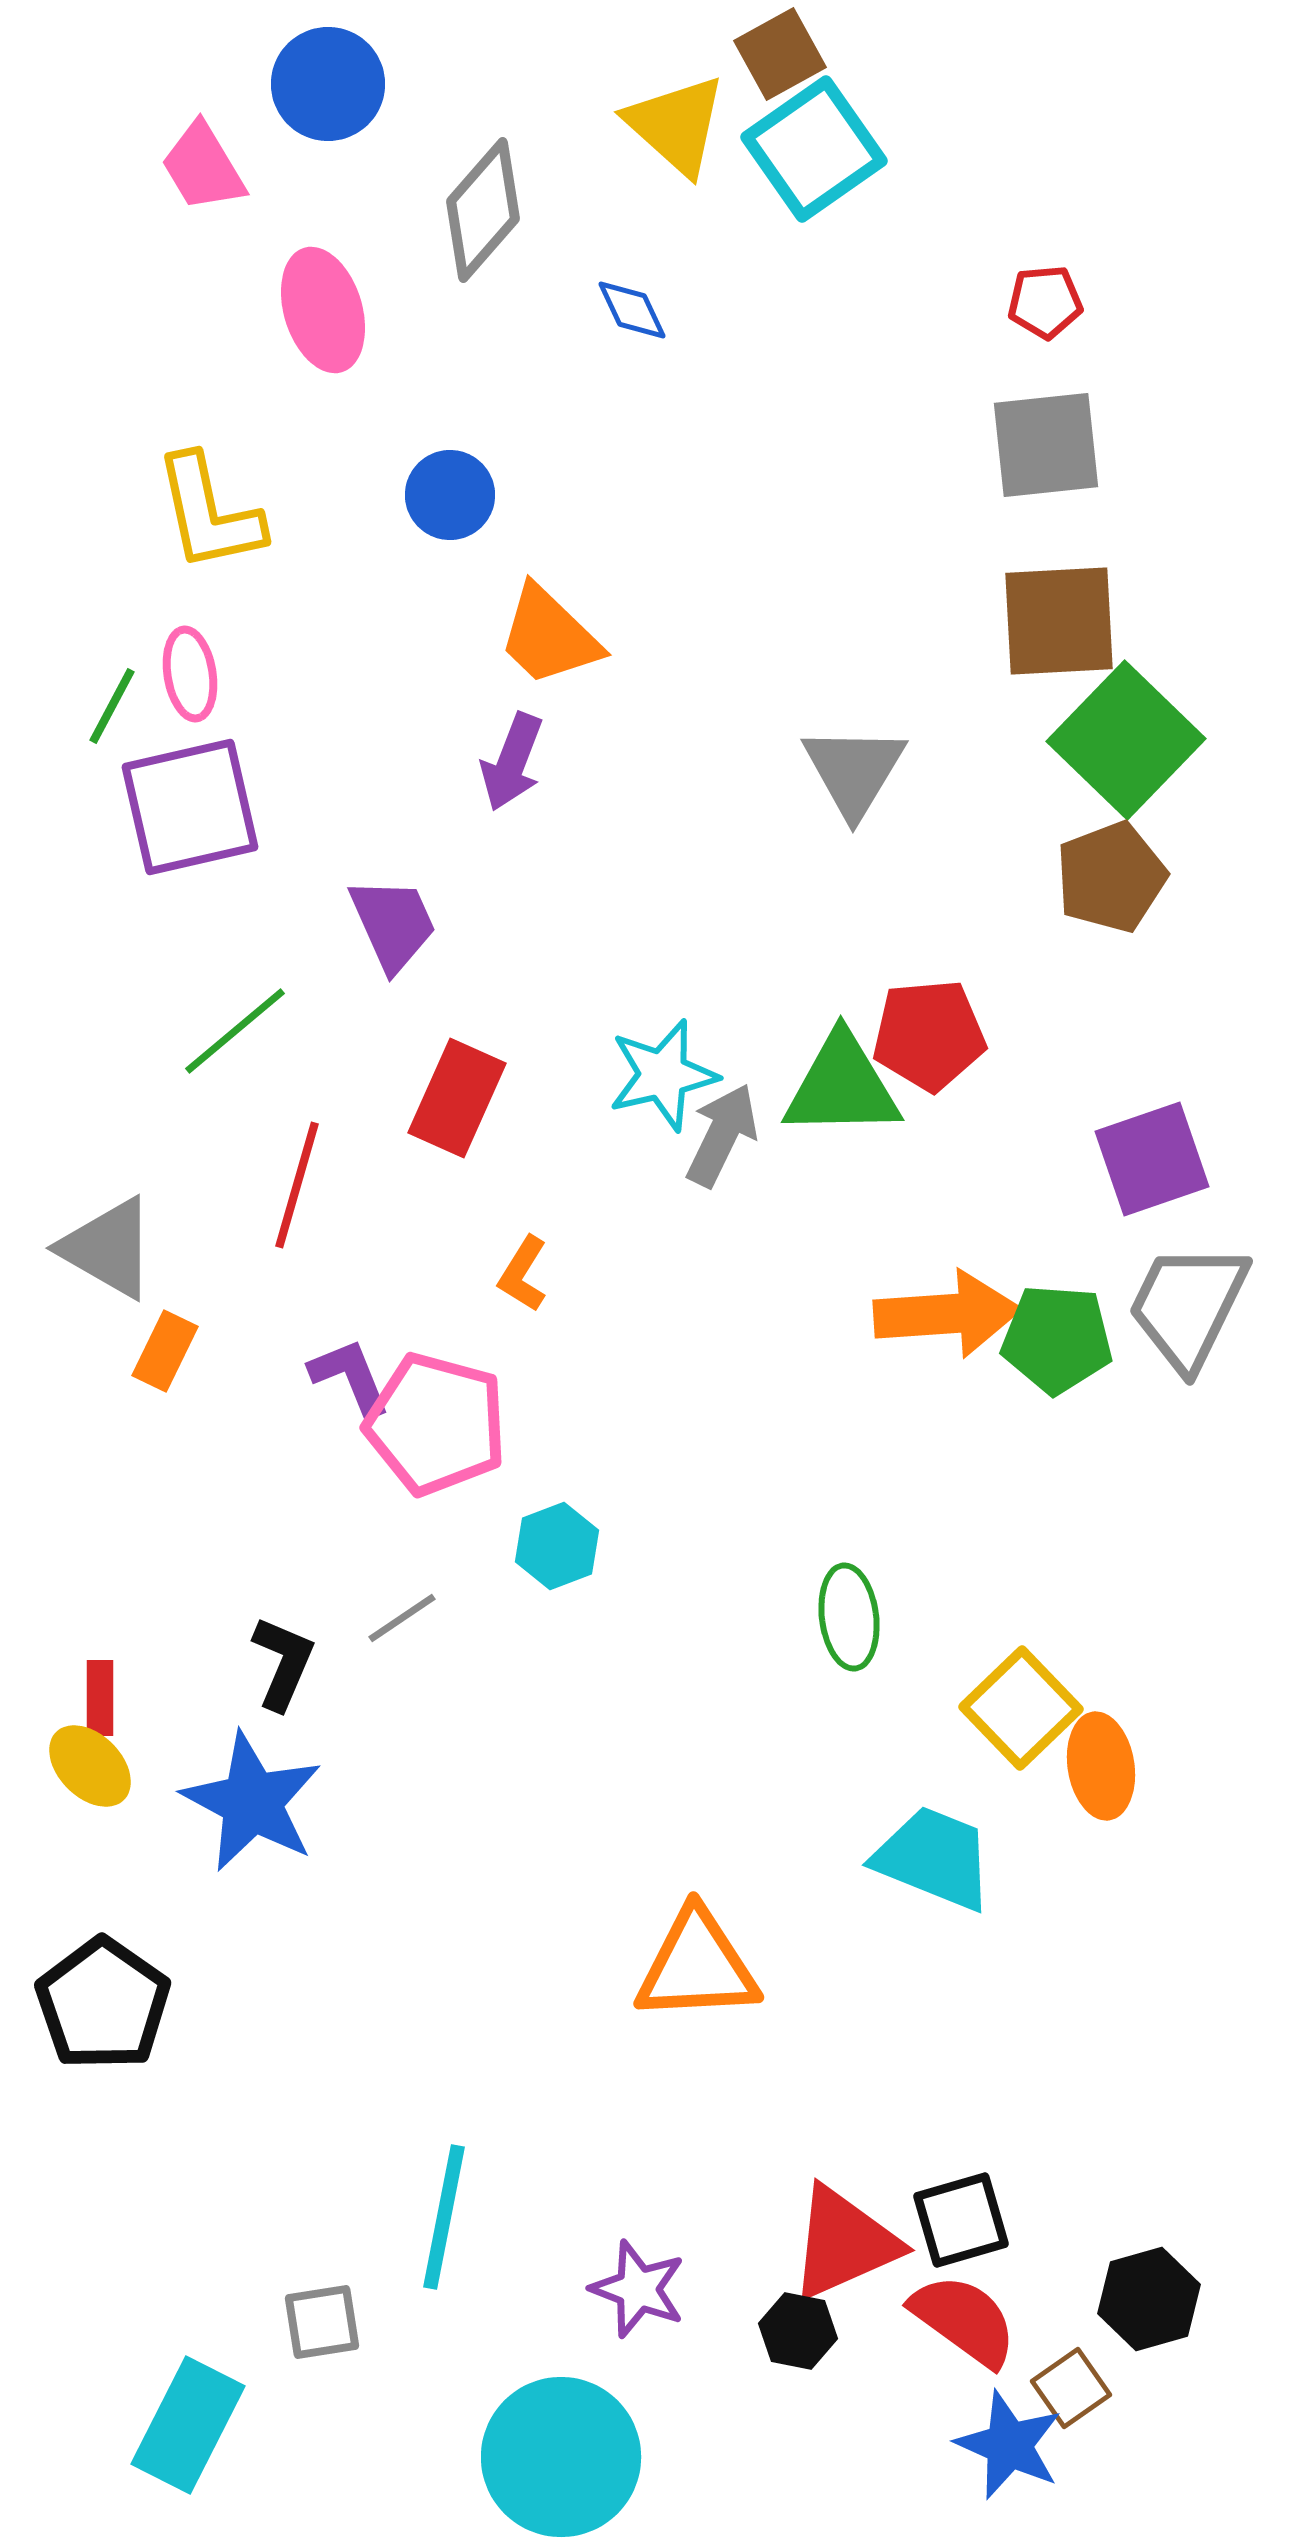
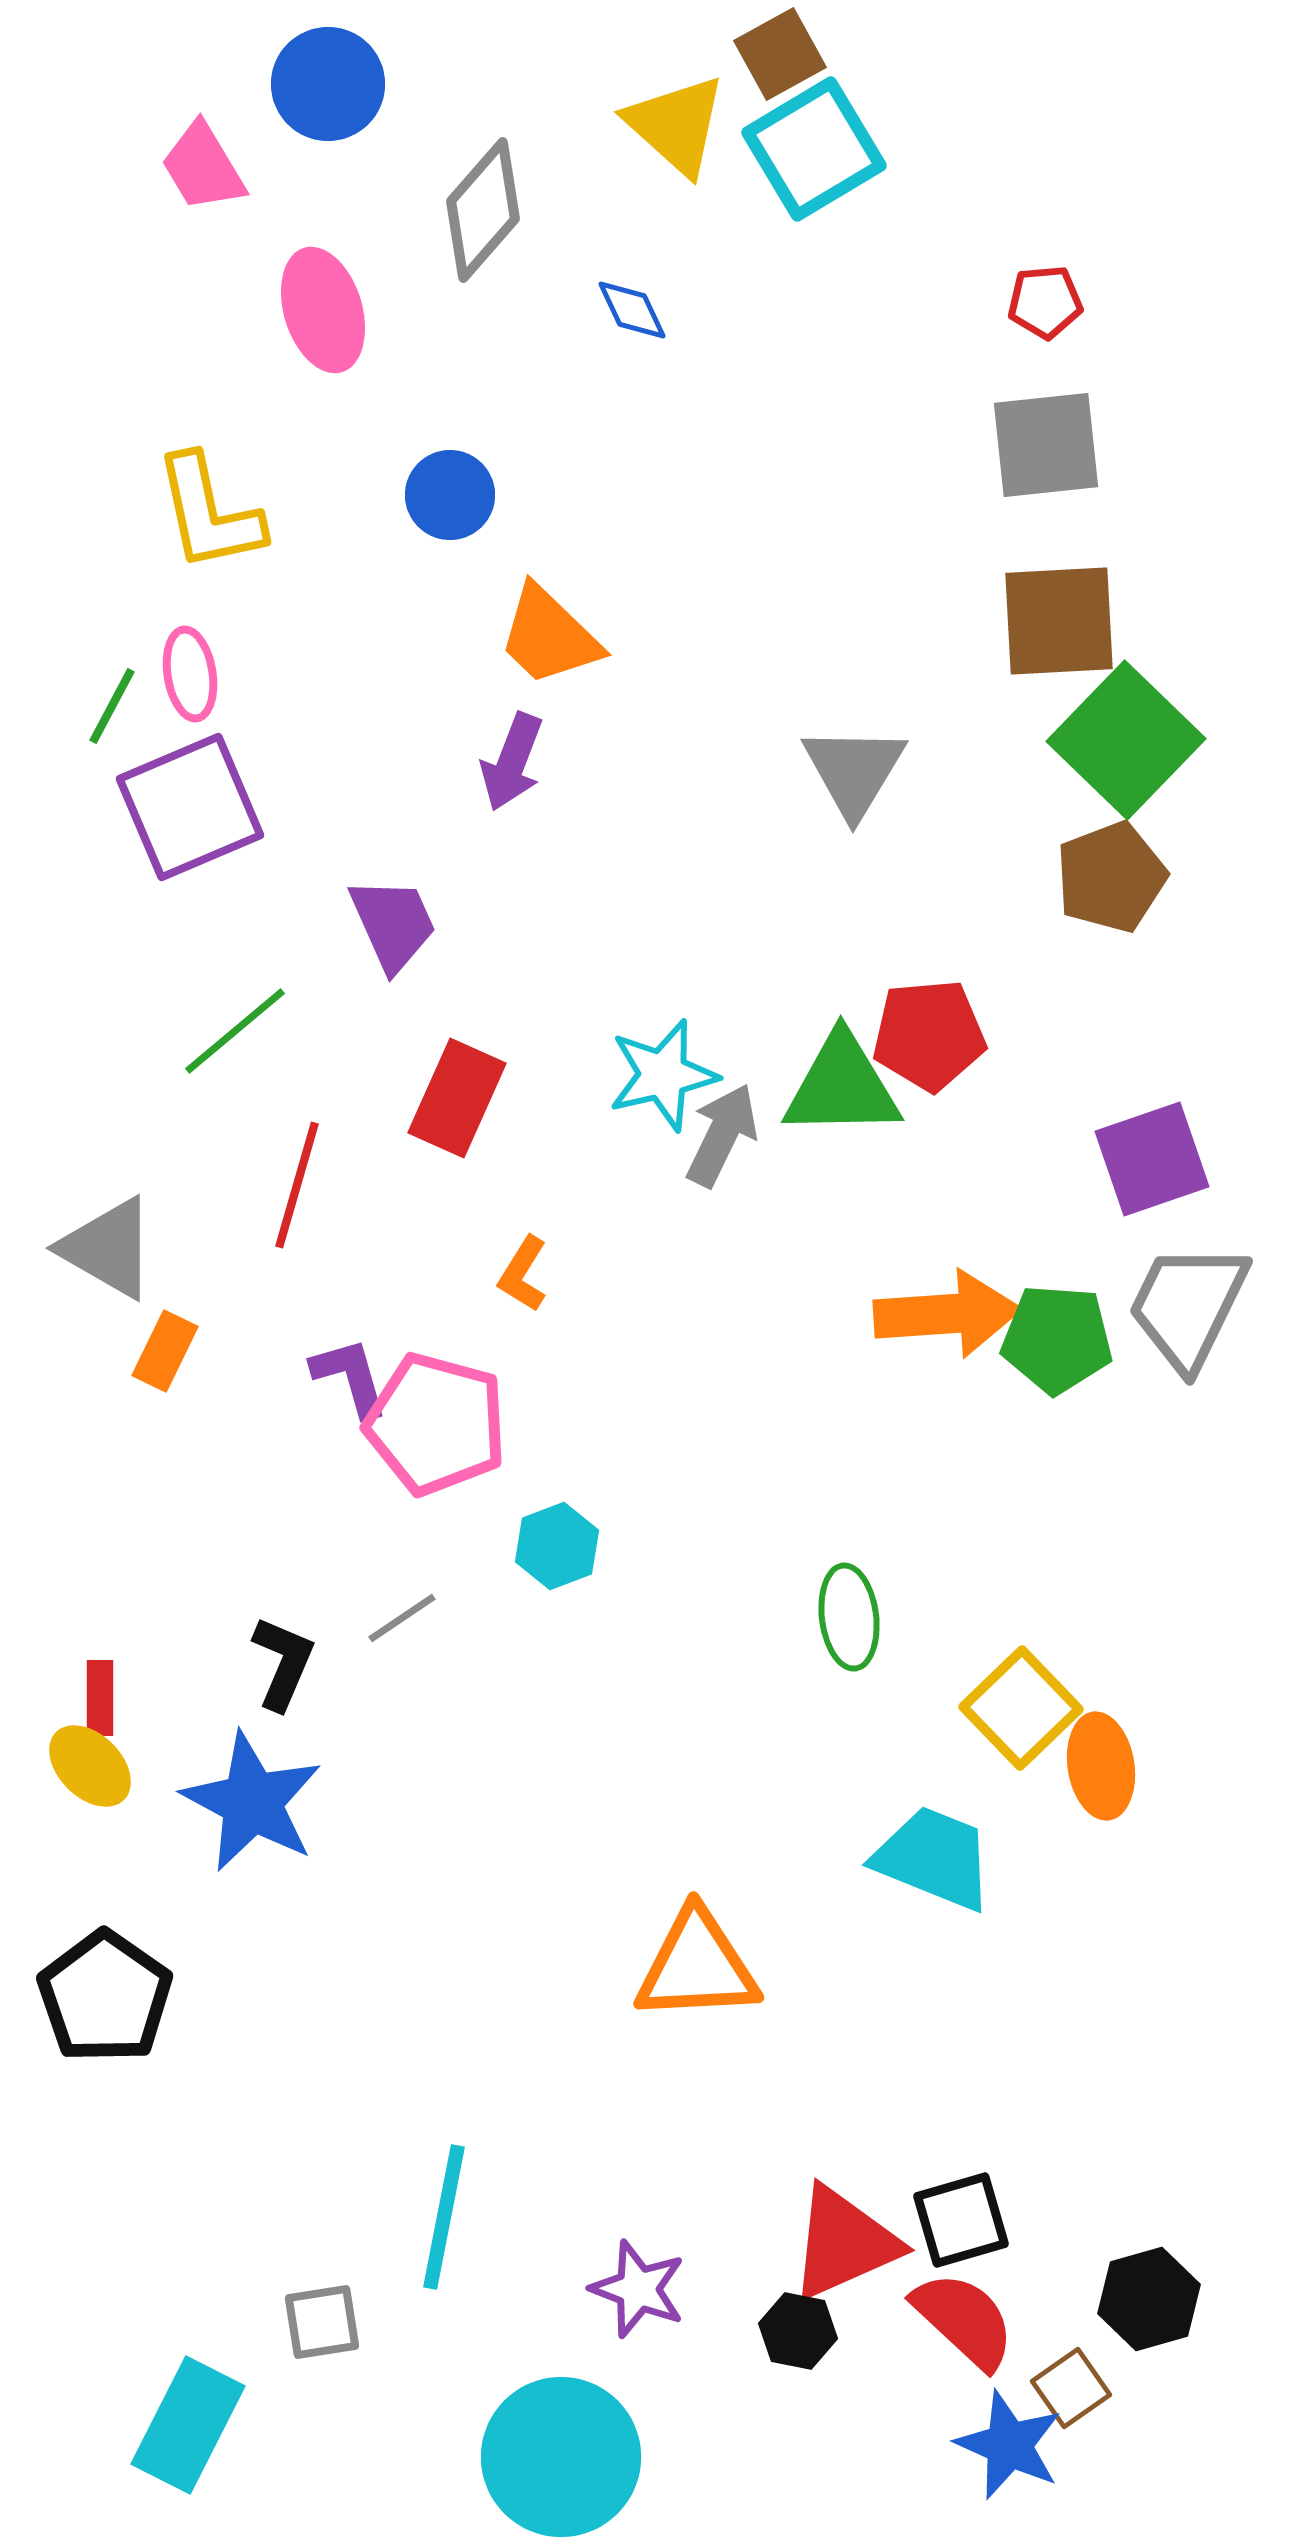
cyan square at (814, 149): rotated 4 degrees clockwise
purple square at (190, 807): rotated 10 degrees counterclockwise
purple L-shape at (350, 1377): rotated 6 degrees clockwise
black pentagon at (103, 2004): moved 2 px right, 7 px up
red semicircle at (964, 2320): rotated 7 degrees clockwise
